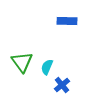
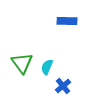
green triangle: moved 1 px down
blue cross: moved 1 px right, 1 px down
